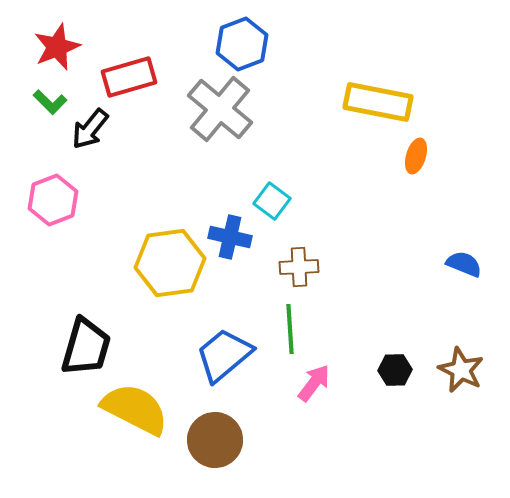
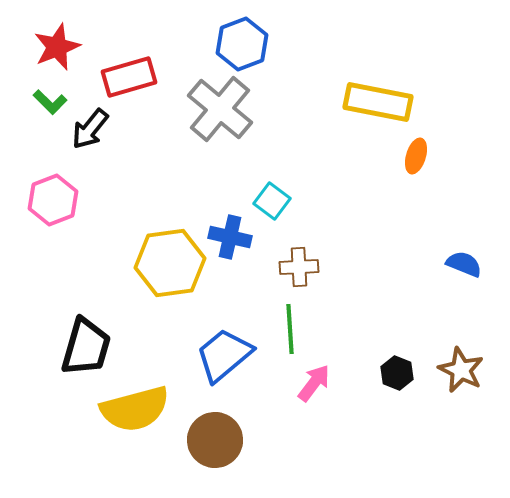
black hexagon: moved 2 px right, 3 px down; rotated 24 degrees clockwise
yellow semicircle: rotated 138 degrees clockwise
